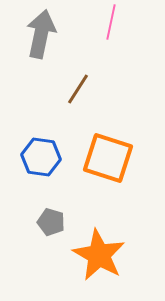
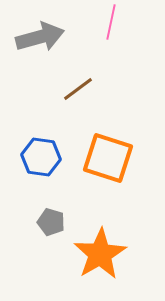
gray arrow: moved 1 px left, 3 px down; rotated 63 degrees clockwise
brown line: rotated 20 degrees clockwise
orange star: moved 1 px right, 1 px up; rotated 12 degrees clockwise
